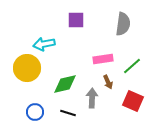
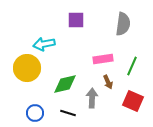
green line: rotated 24 degrees counterclockwise
blue circle: moved 1 px down
